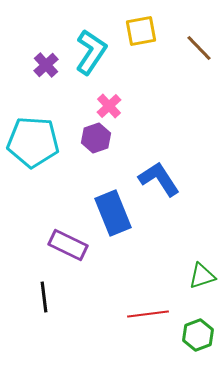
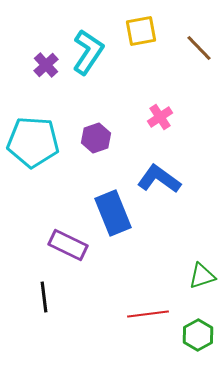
cyan L-shape: moved 3 px left
pink cross: moved 51 px right, 11 px down; rotated 10 degrees clockwise
blue L-shape: rotated 21 degrees counterclockwise
green hexagon: rotated 8 degrees counterclockwise
